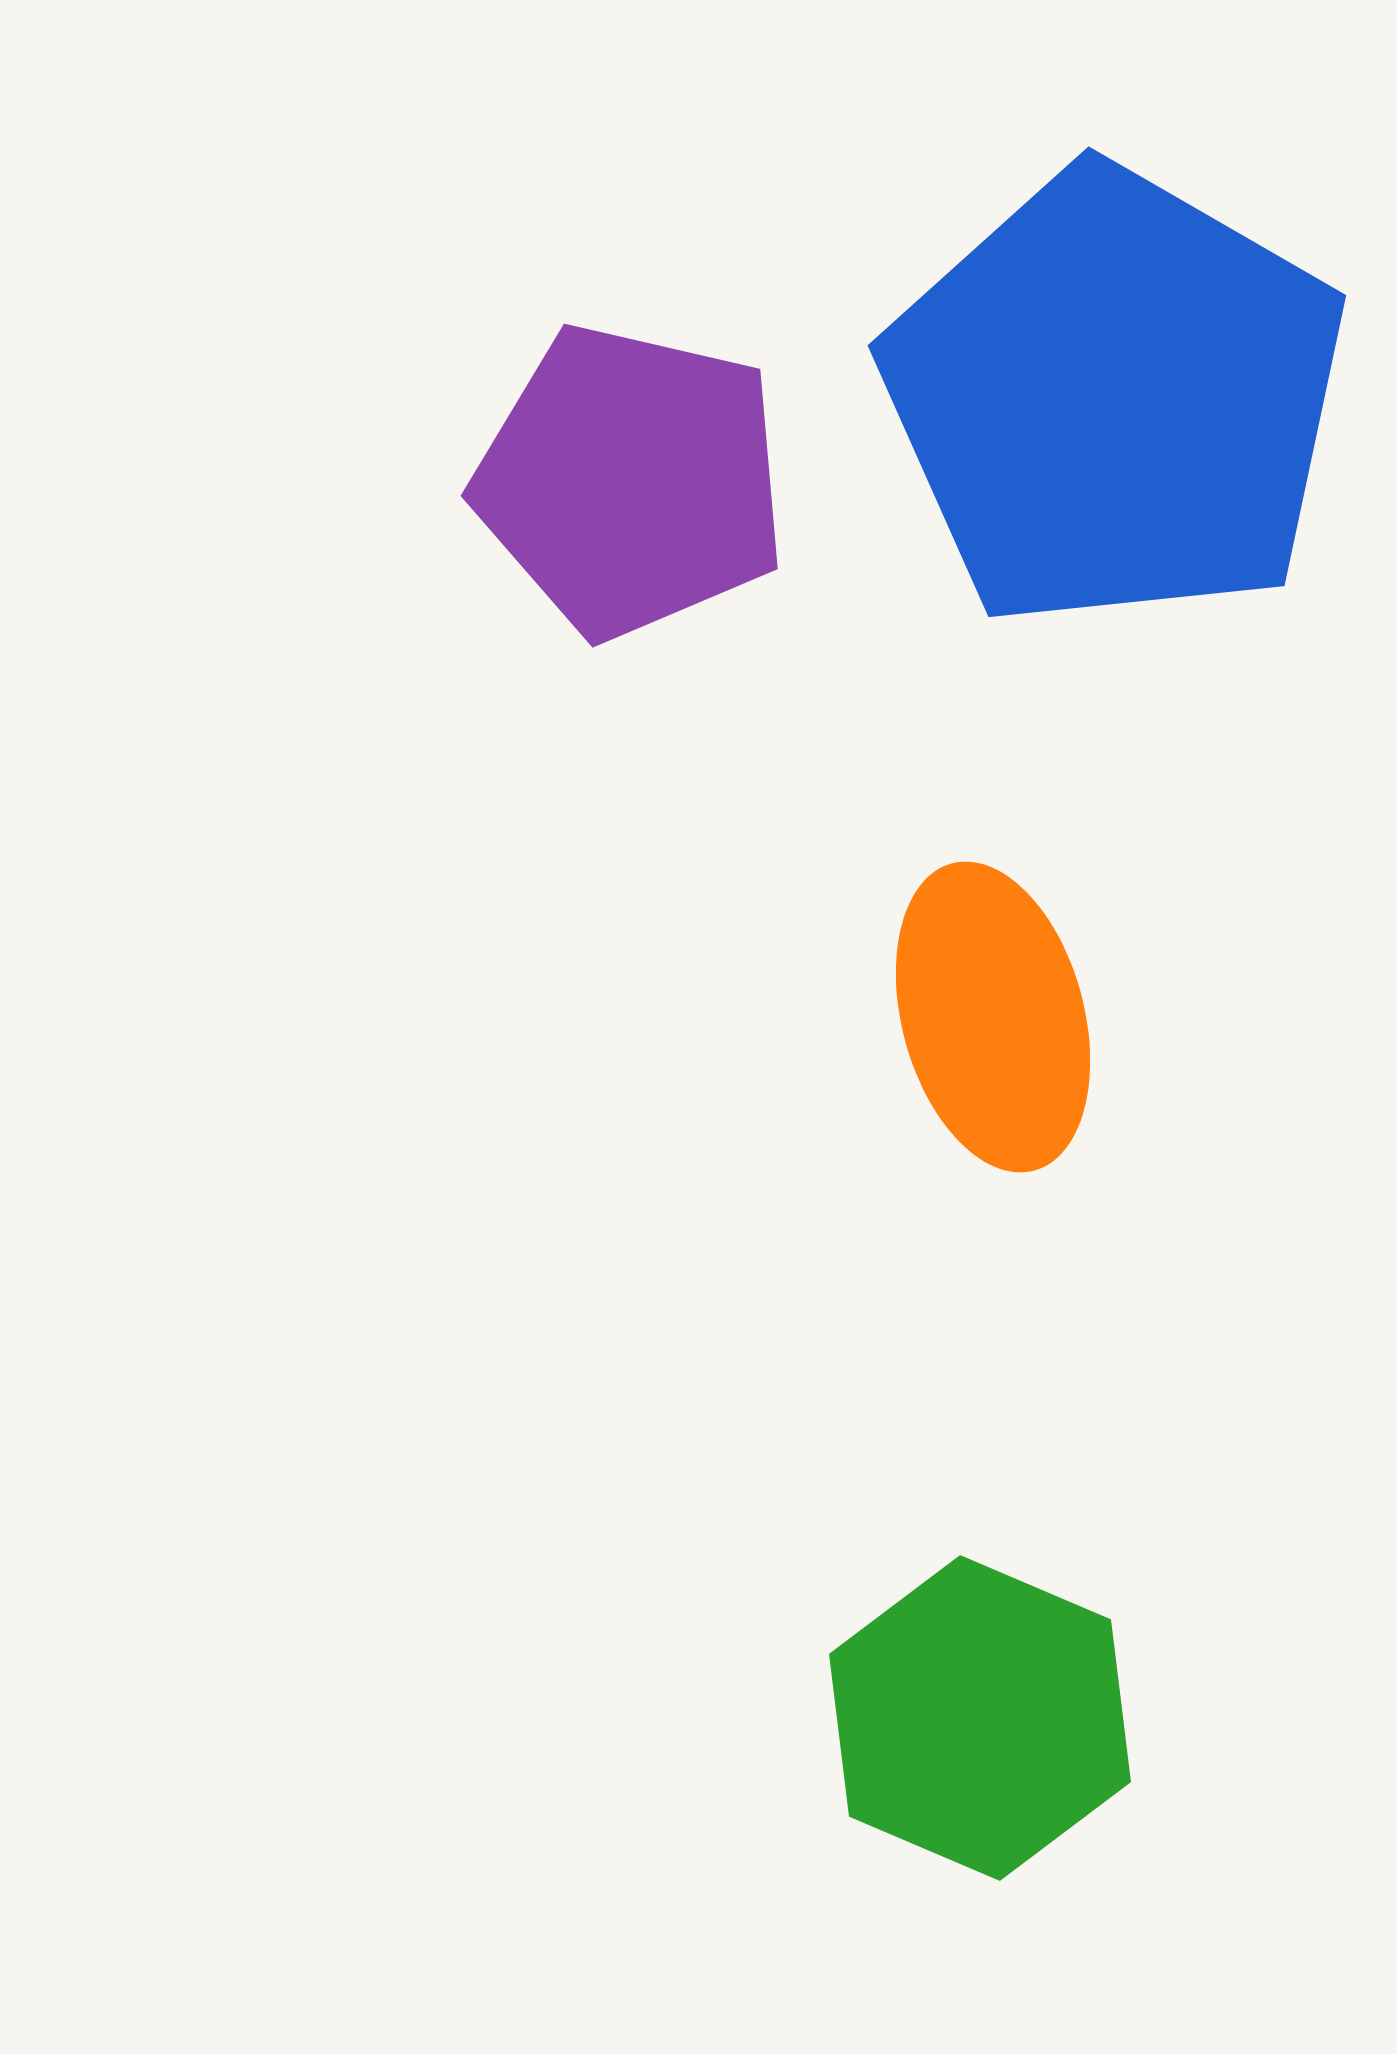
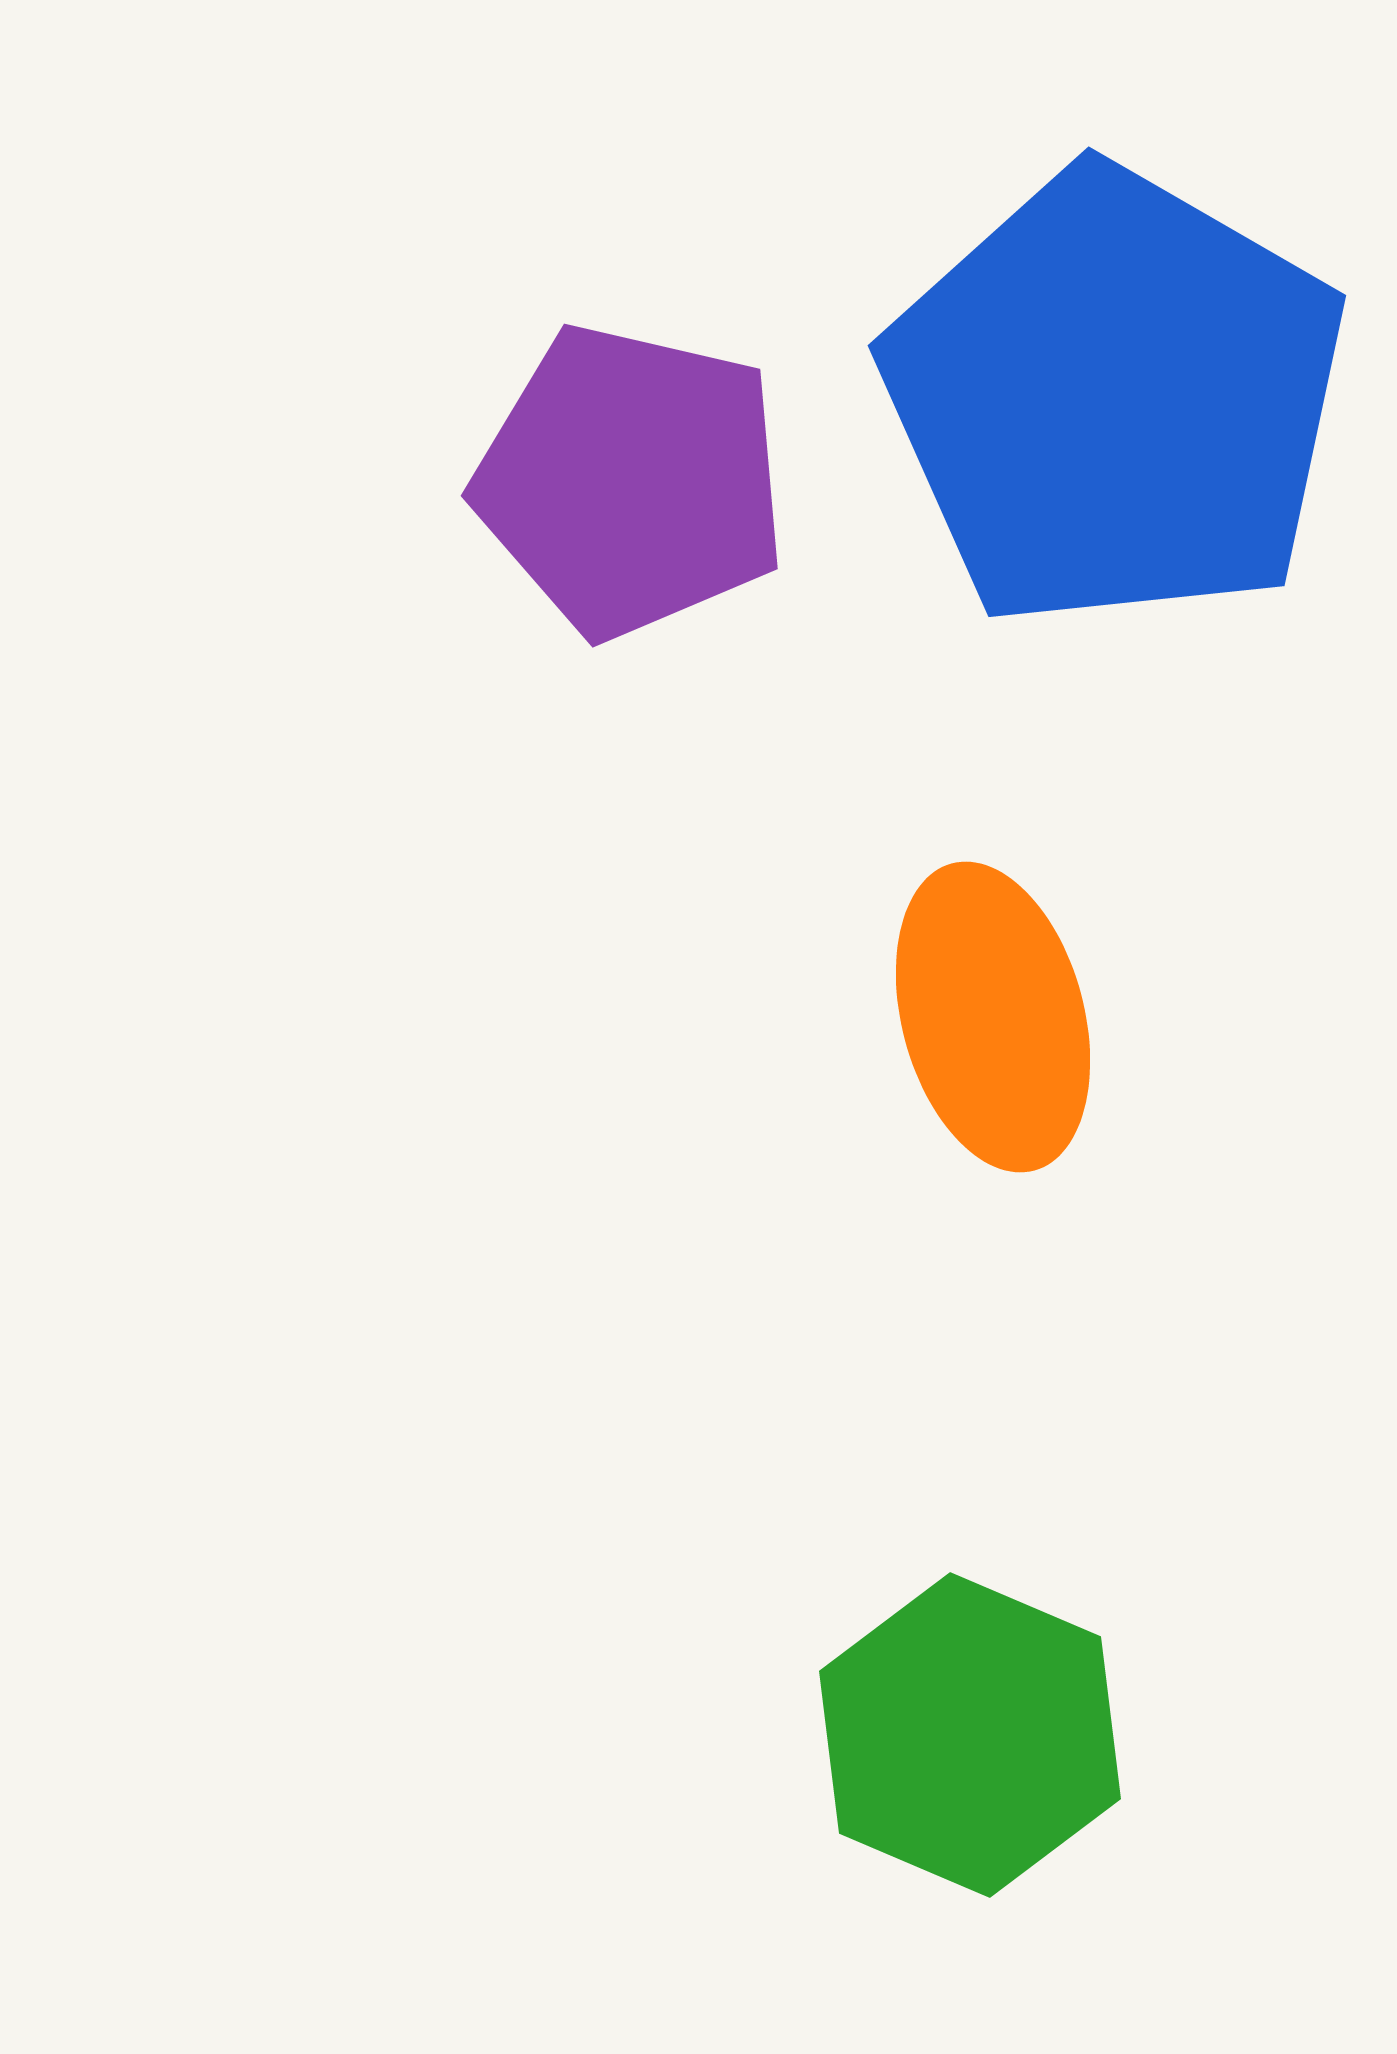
green hexagon: moved 10 px left, 17 px down
